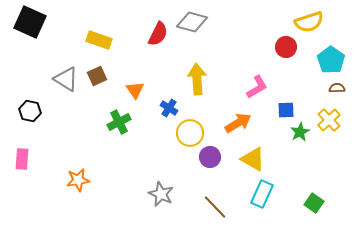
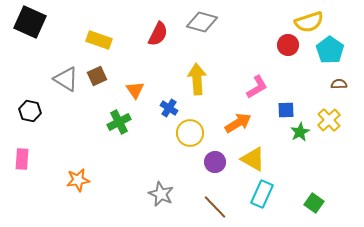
gray diamond: moved 10 px right
red circle: moved 2 px right, 2 px up
cyan pentagon: moved 1 px left, 10 px up
brown semicircle: moved 2 px right, 4 px up
purple circle: moved 5 px right, 5 px down
